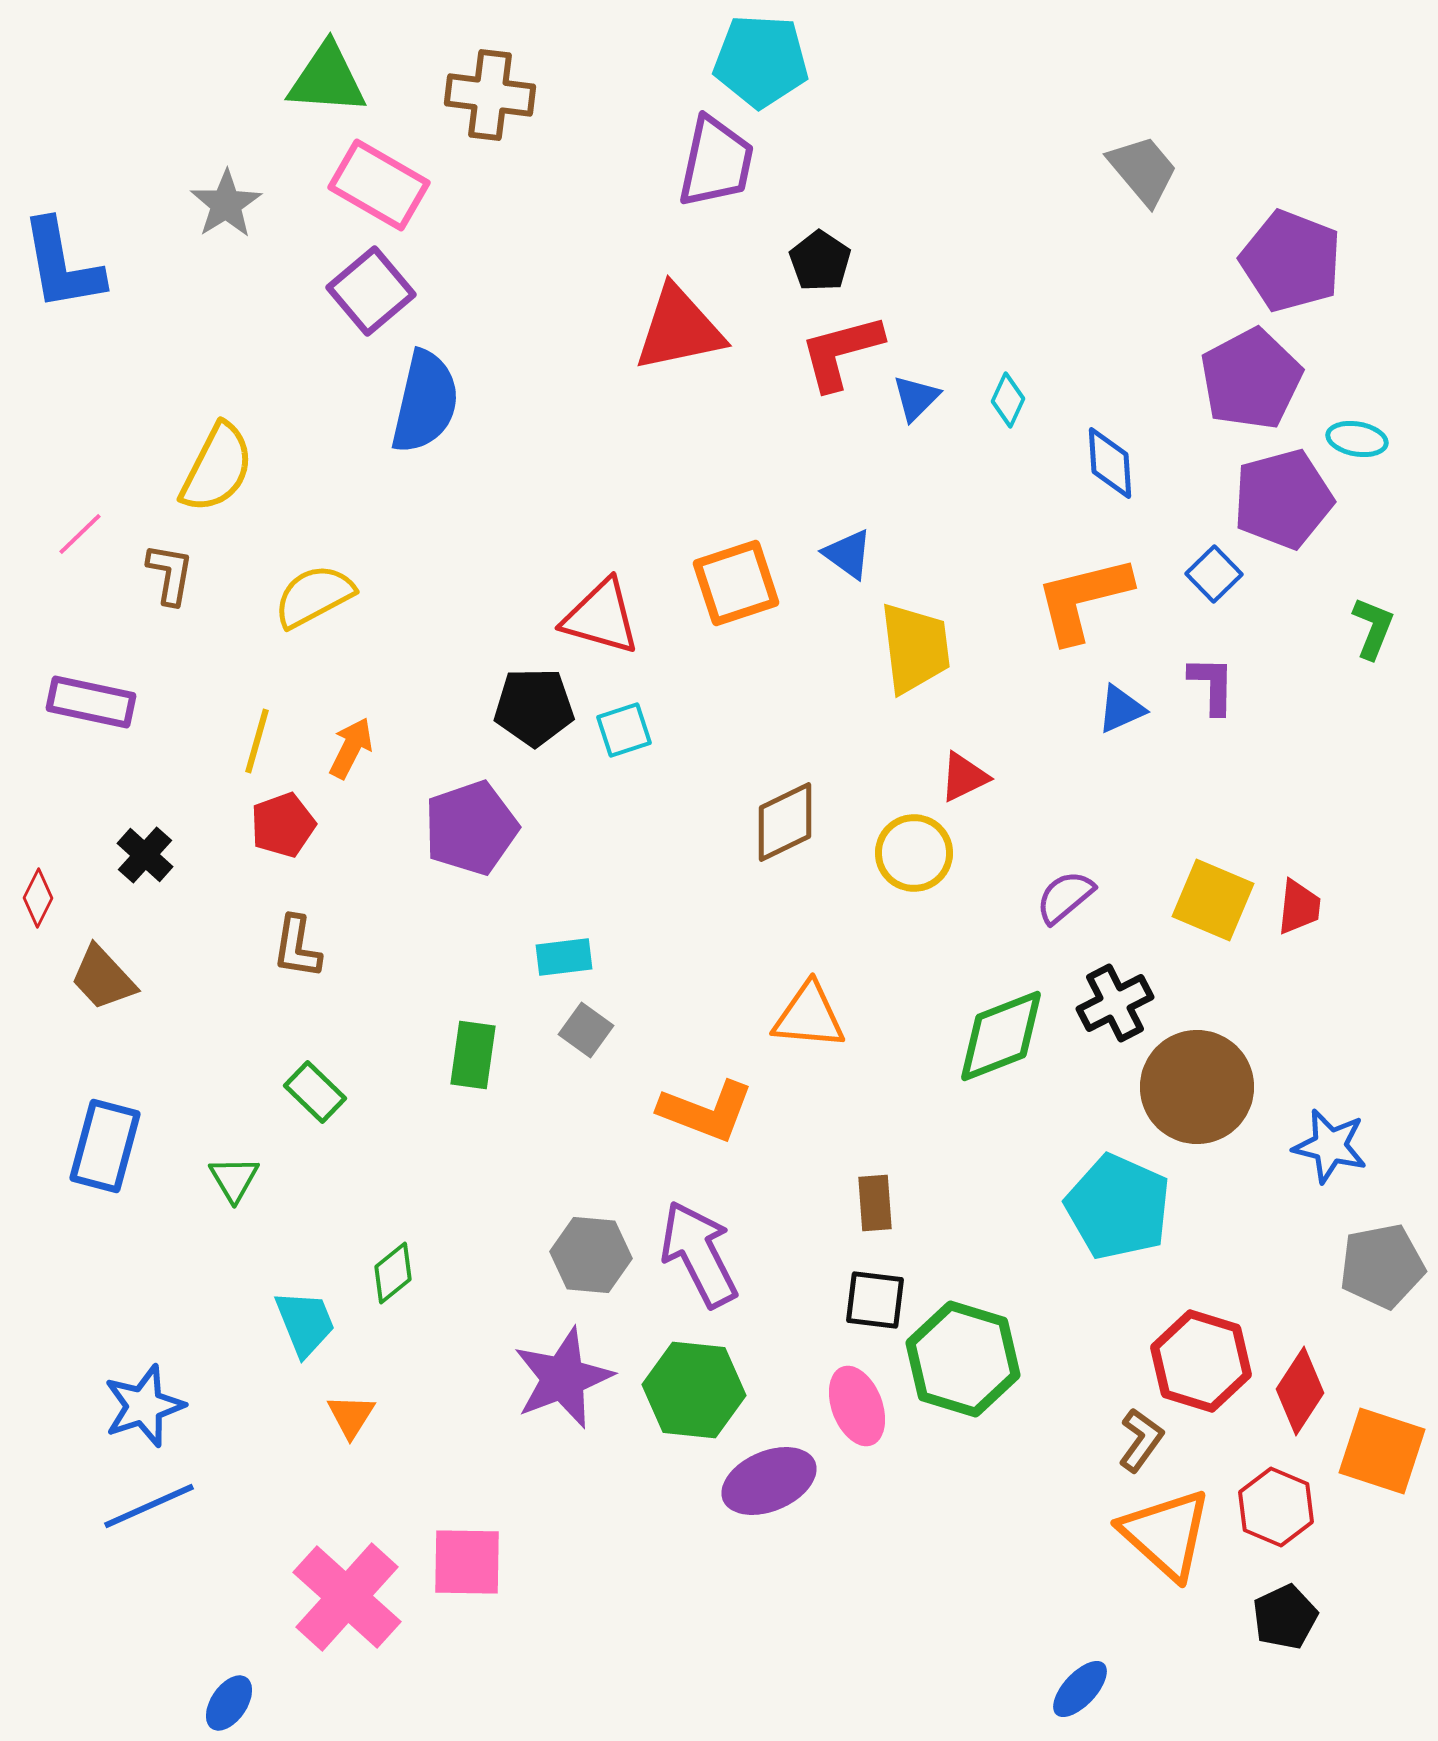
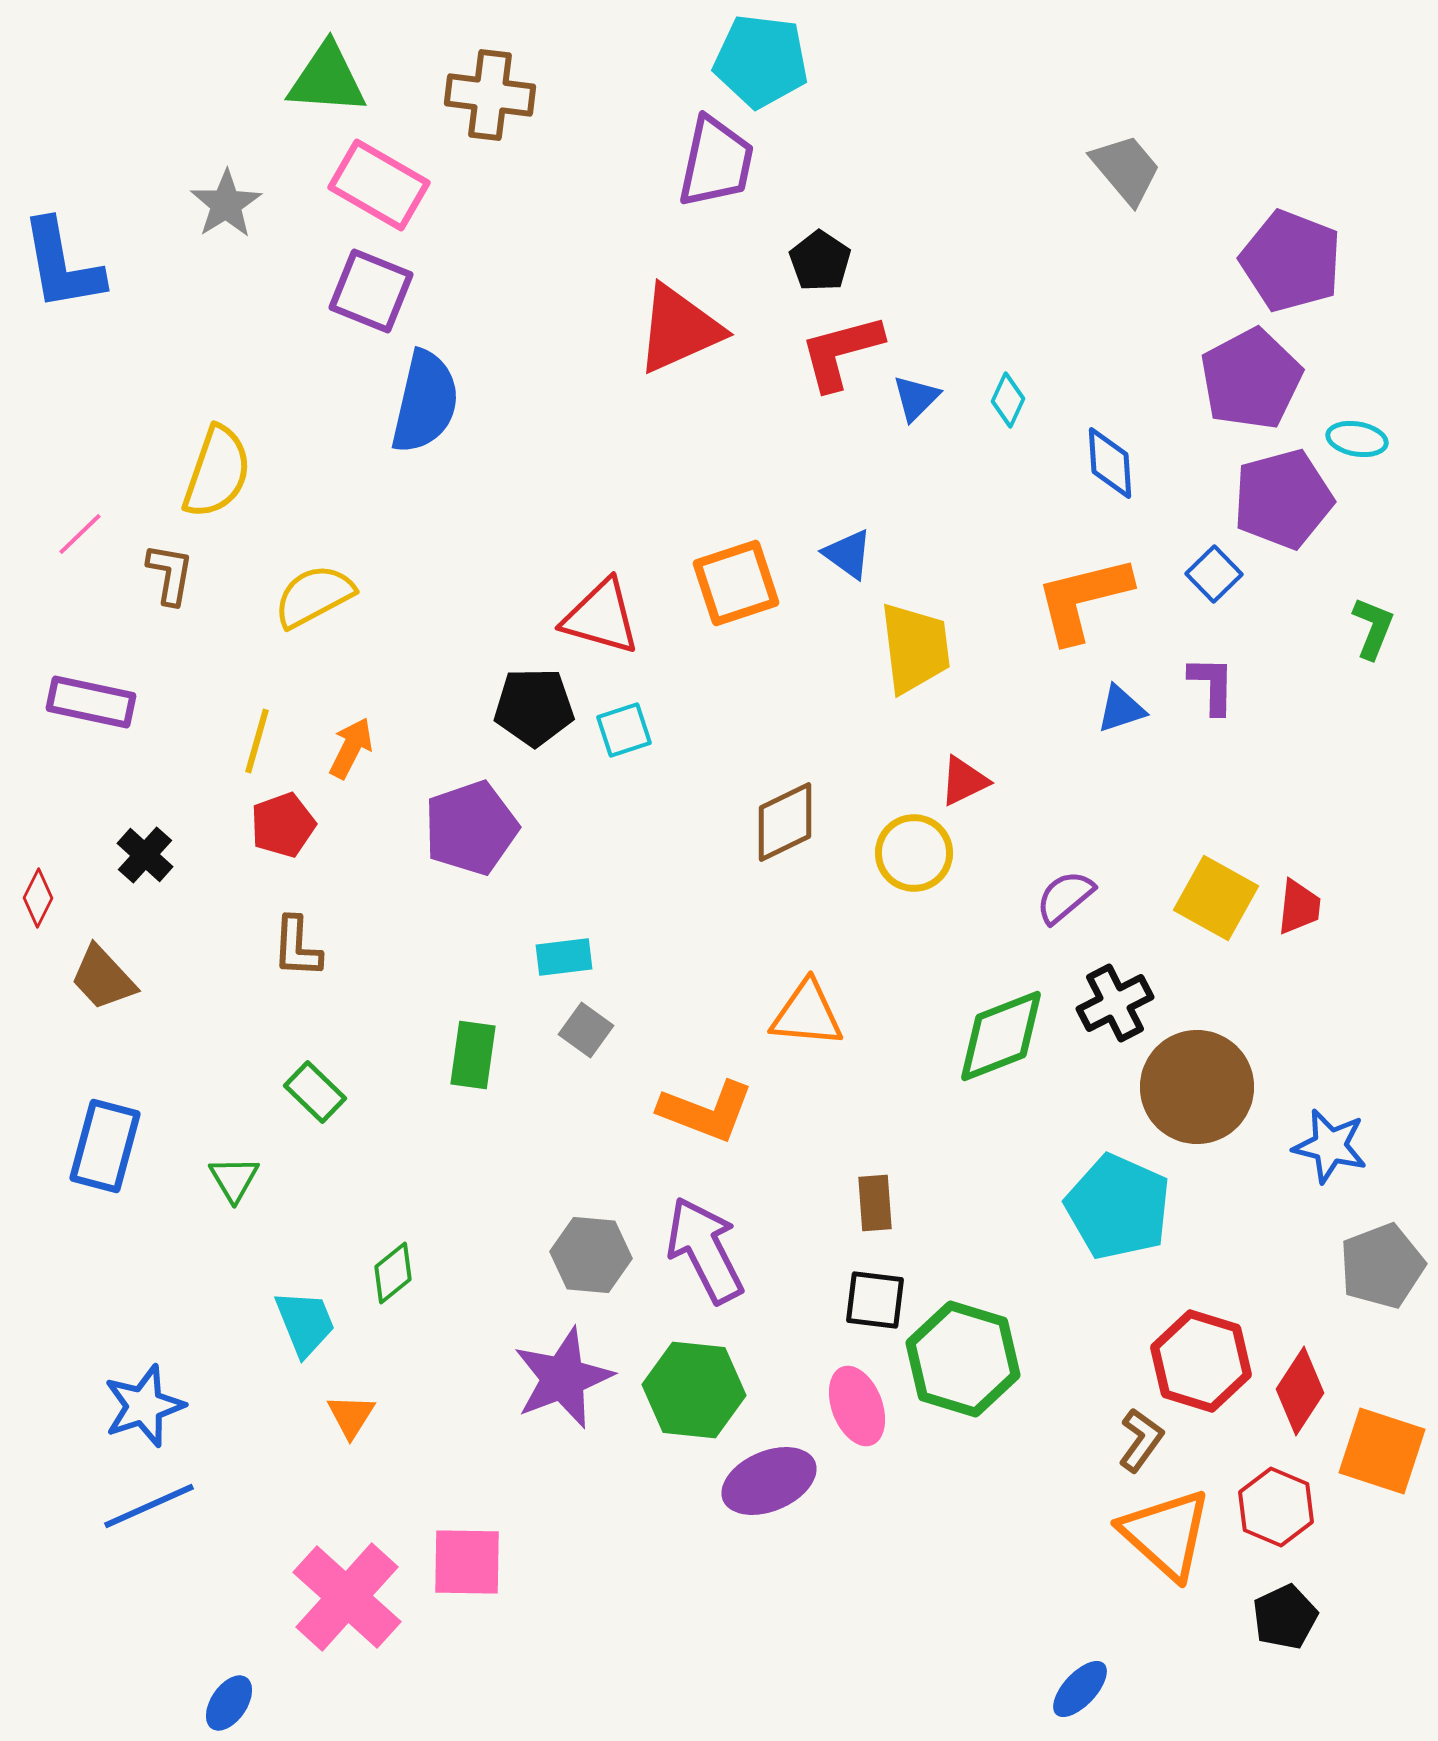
cyan pentagon at (761, 61): rotated 4 degrees clockwise
gray trapezoid at (1143, 170): moved 17 px left, 1 px up
purple square at (371, 291): rotated 28 degrees counterclockwise
red triangle at (679, 329): rotated 12 degrees counterclockwise
yellow semicircle at (217, 468): moved 4 px down; rotated 8 degrees counterclockwise
blue triangle at (1121, 709): rotated 6 degrees clockwise
red triangle at (964, 777): moved 4 px down
yellow square at (1213, 900): moved 3 px right, 2 px up; rotated 6 degrees clockwise
brown L-shape at (297, 947): rotated 6 degrees counterclockwise
orange triangle at (809, 1016): moved 2 px left, 2 px up
purple arrow at (699, 1254): moved 6 px right, 4 px up
gray pentagon at (1382, 1266): rotated 10 degrees counterclockwise
